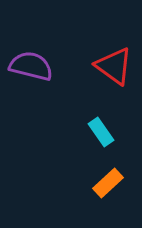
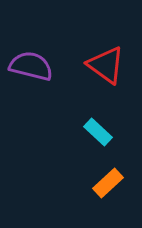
red triangle: moved 8 px left, 1 px up
cyan rectangle: moved 3 px left; rotated 12 degrees counterclockwise
